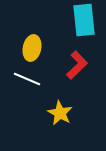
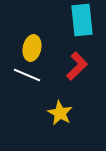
cyan rectangle: moved 2 px left
red L-shape: moved 1 px down
white line: moved 4 px up
